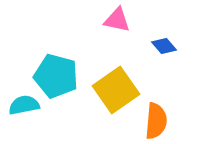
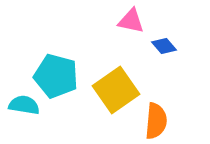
pink triangle: moved 14 px right, 1 px down
cyan semicircle: rotated 20 degrees clockwise
